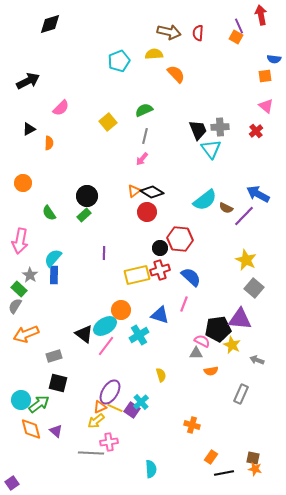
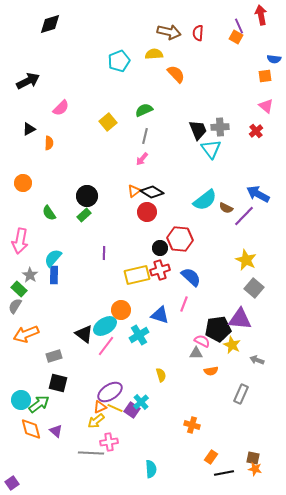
purple ellipse at (110, 392): rotated 25 degrees clockwise
